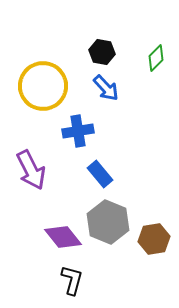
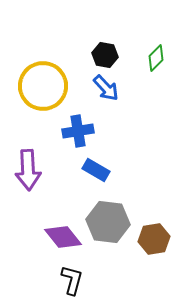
black hexagon: moved 3 px right, 3 px down
purple arrow: moved 3 px left; rotated 24 degrees clockwise
blue rectangle: moved 4 px left, 4 px up; rotated 20 degrees counterclockwise
gray hexagon: rotated 15 degrees counterclockwise
